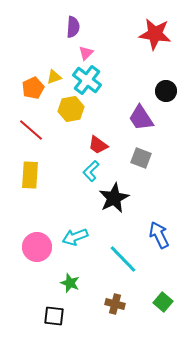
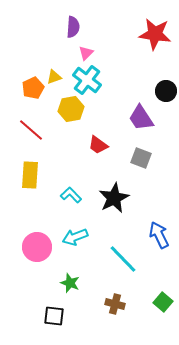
cyan L-shape: moved 20 px left, 24 px down; rotated 90 degrees clockwise
